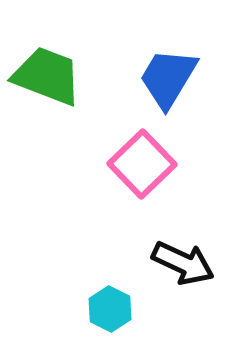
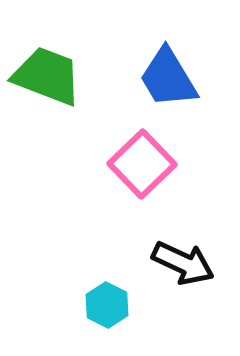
blue trapezoid: rotated 62 degrees counterclockwise
cyan hexagon: moved 3 px left, 4 px up
